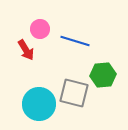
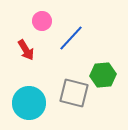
pink circle: moved 2 px right, 8 px up
blue line: moved 4 px left, 3 px up; rotated 64 degrees counterclockwise
cyan circle: moved 10 px left, 1 px up
